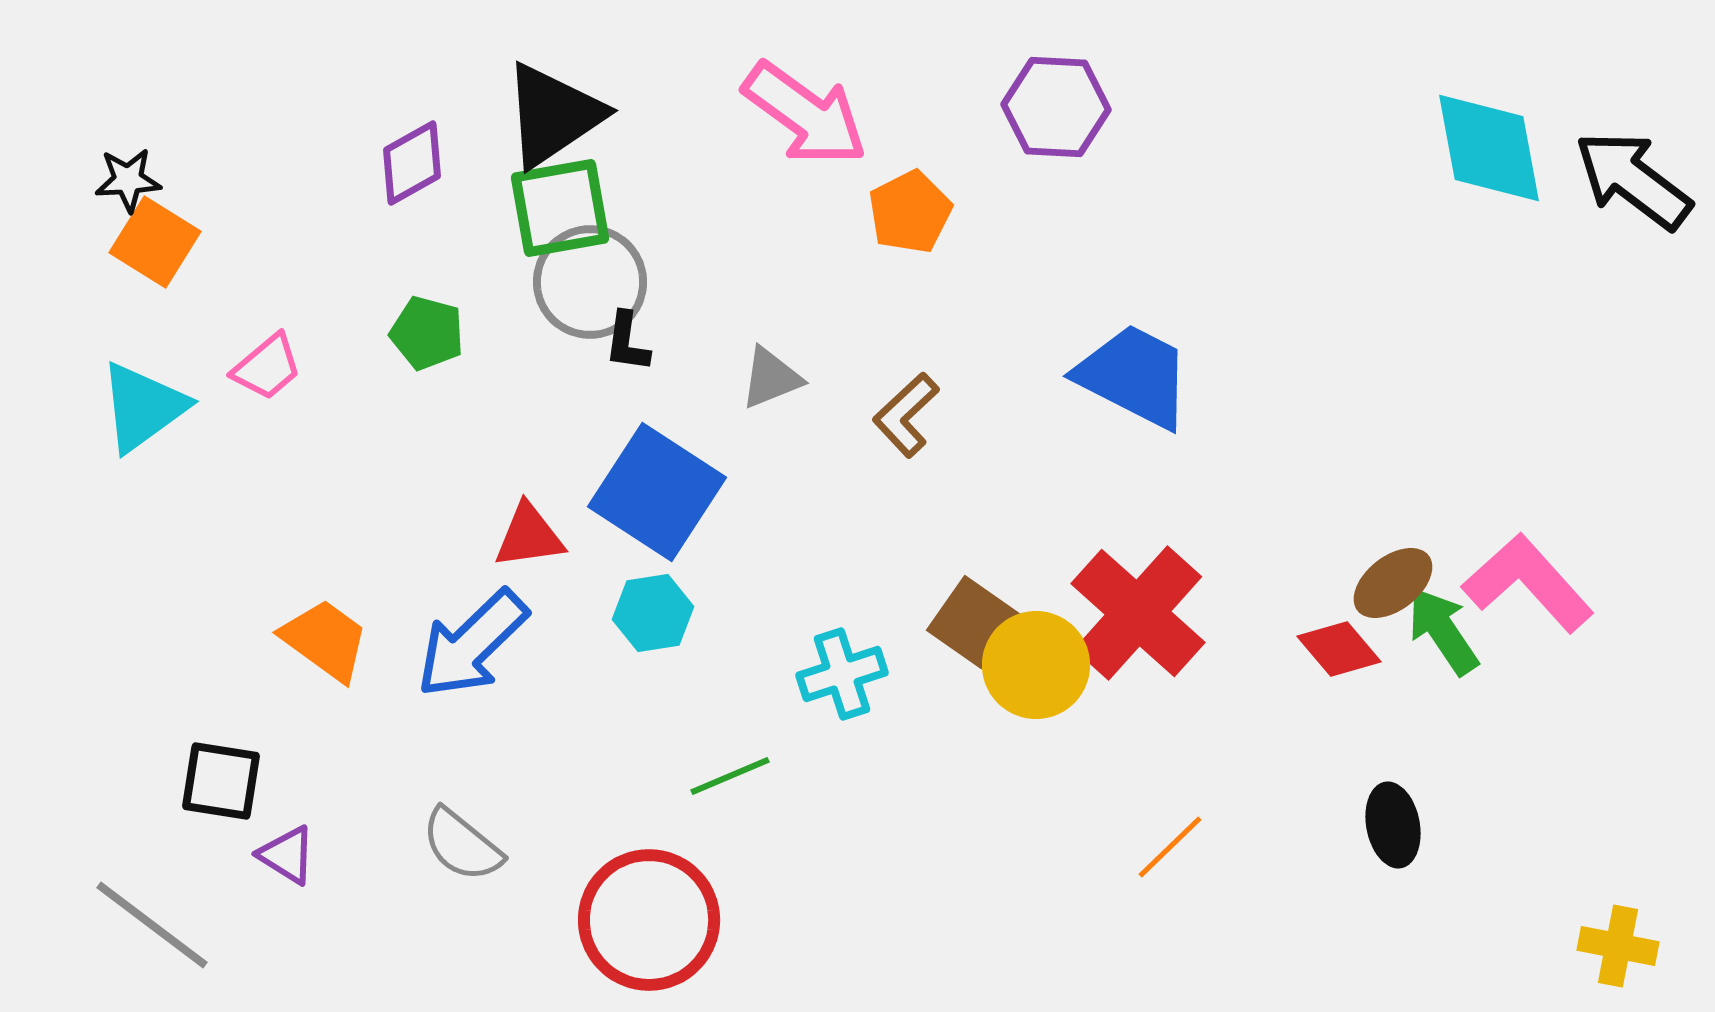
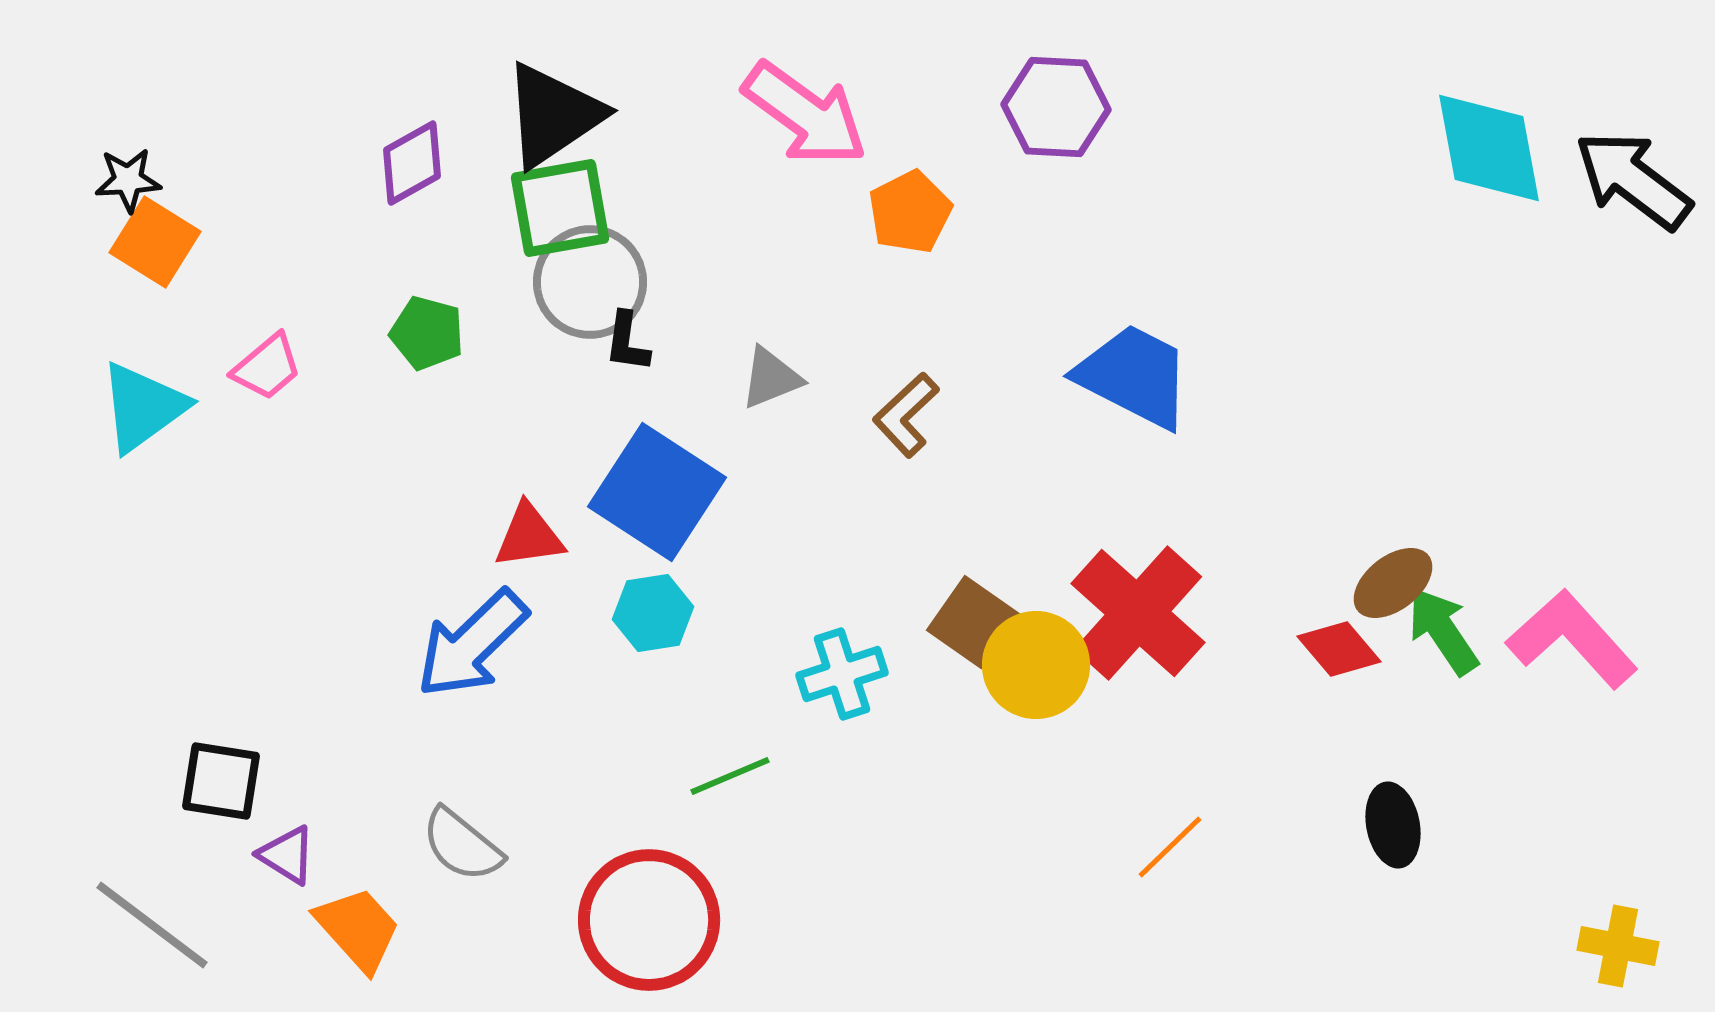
pink L-shape: moved 44 px right, 56 px down
orange trapezoid: moved 33 px right, 289 px down; rotated 12 degrees clockwise
